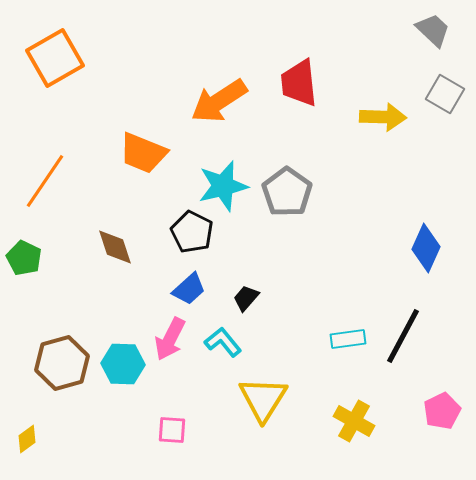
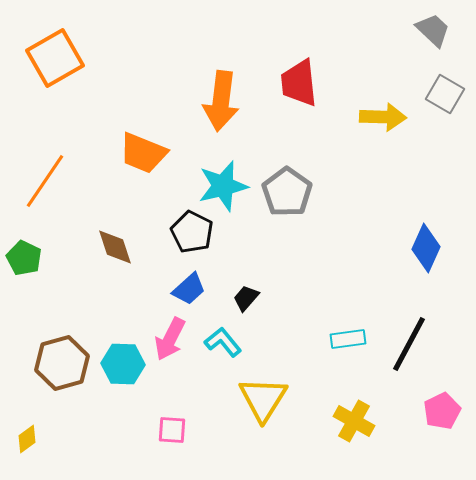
orange arrow: moved 2 px right; rotated 50 degrees counterclockwise
black line: moved 6 px right, 8 px down
